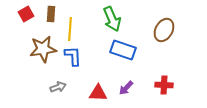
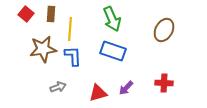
red square: rotated 21 degrees counterclockwise
blue rectangle: moved 10 px left, 1 px down
red cross: moved 2 px up
red triangle: rotated 18 degrees counterclockwise
